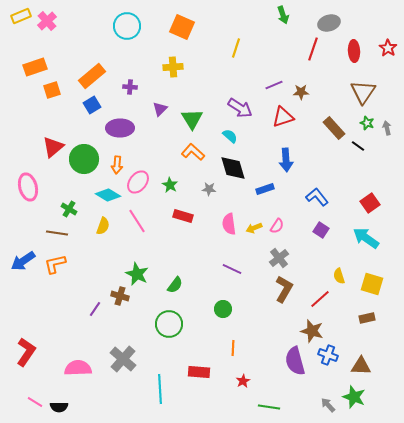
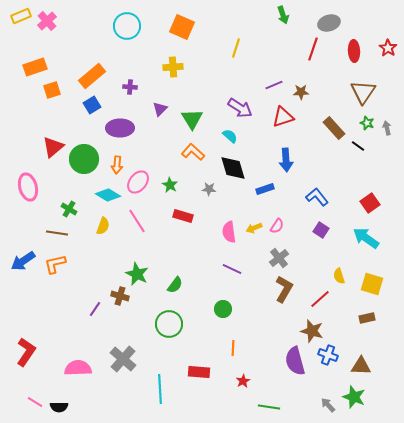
pink semicircle at (229, 224): moved 8 px down
